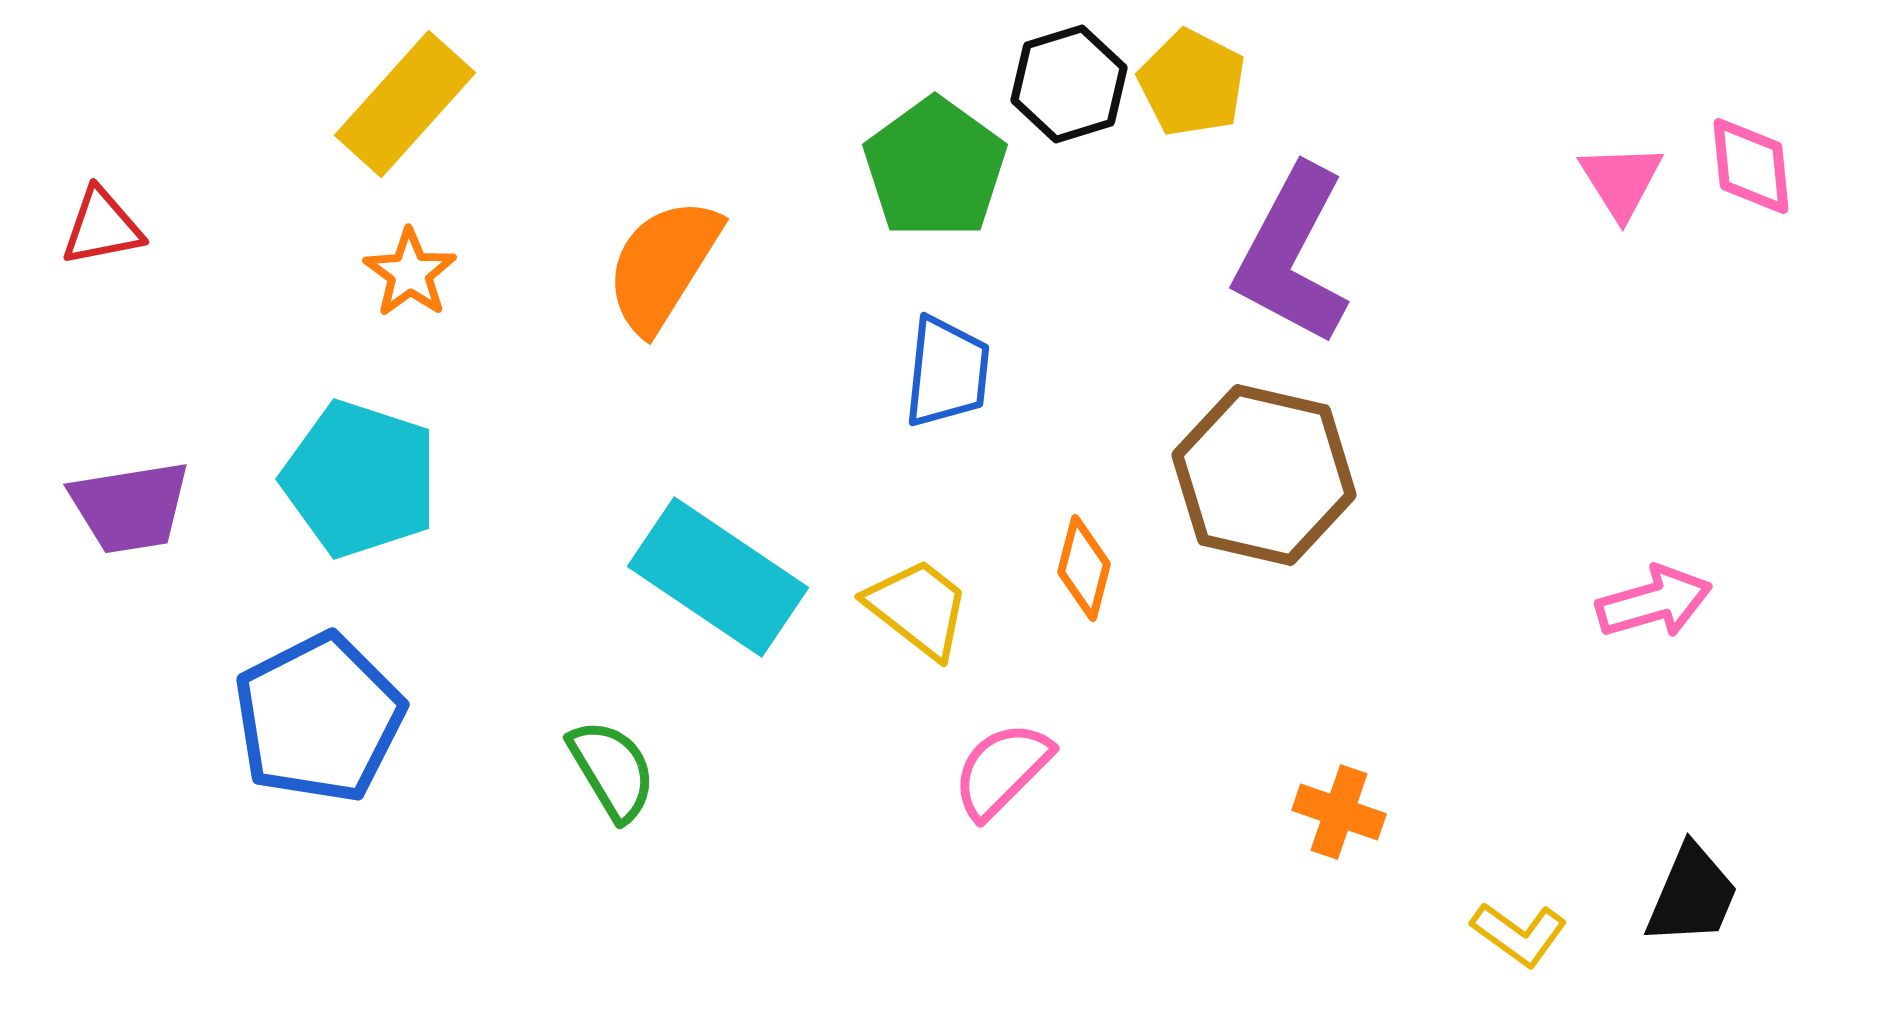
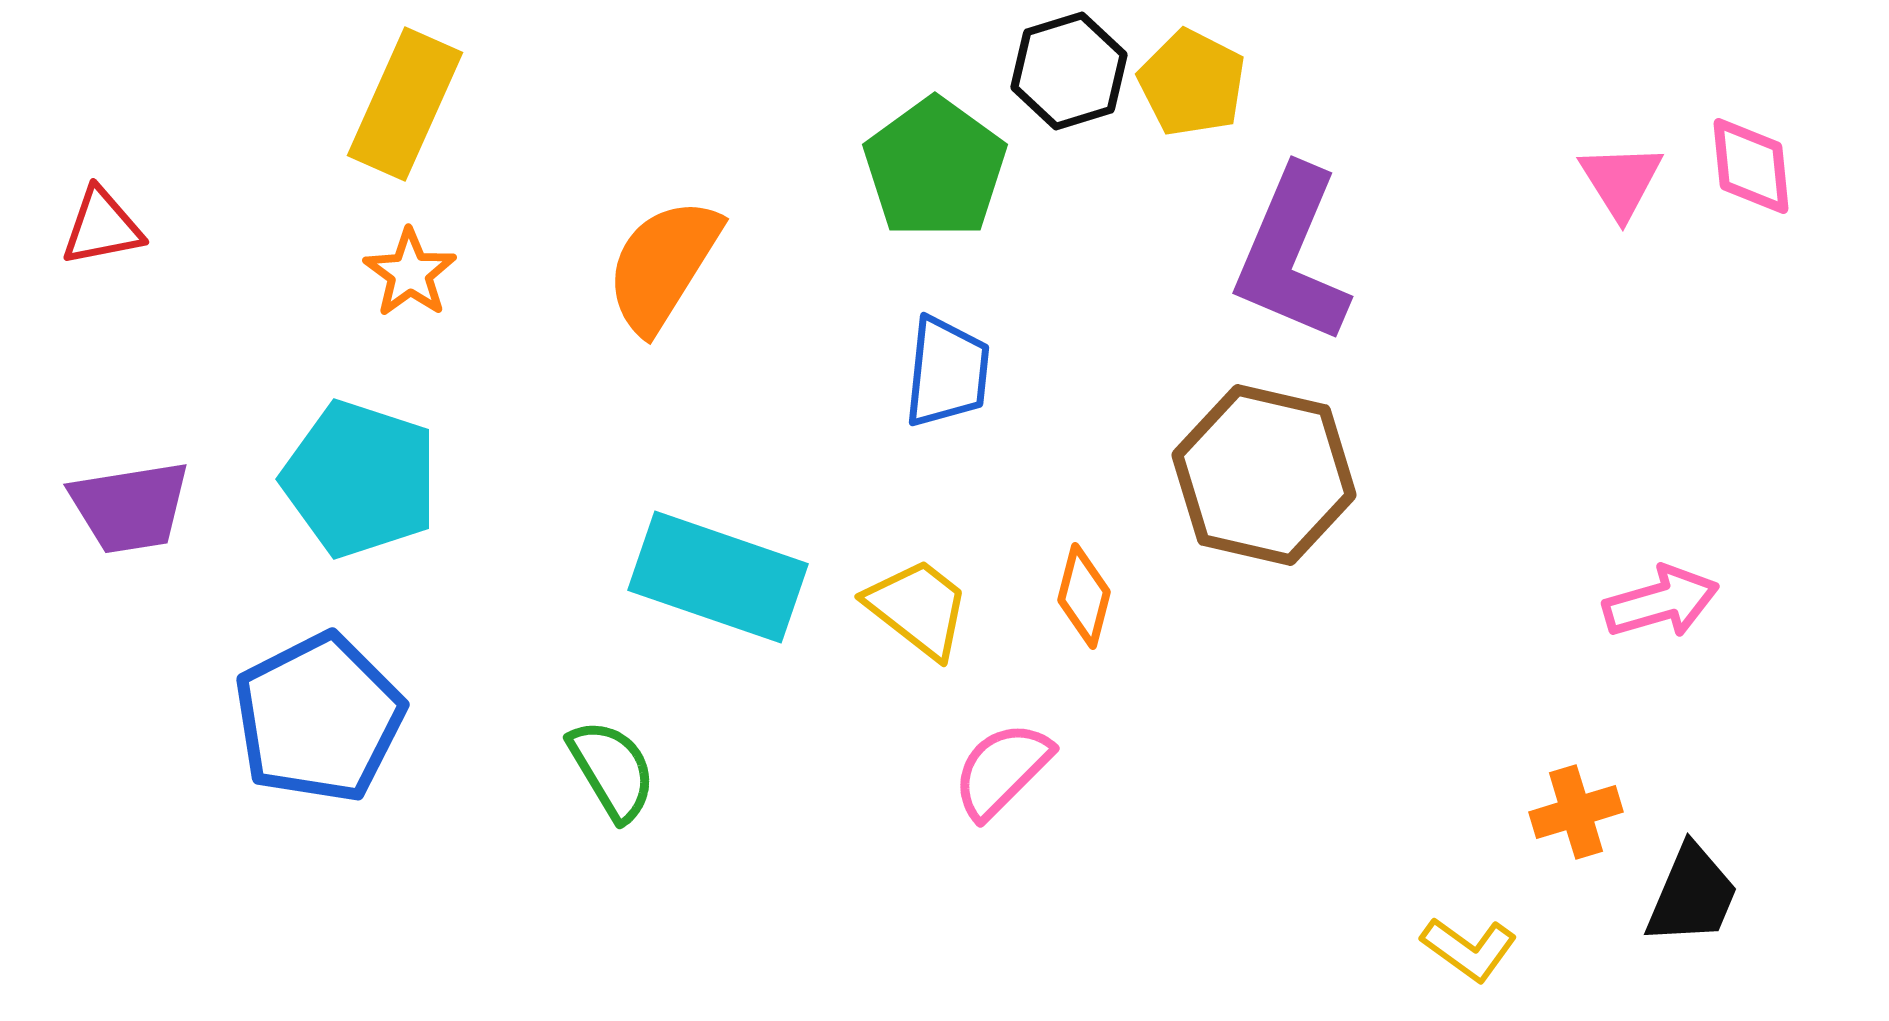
black hexagon: moved 13 px up
yellow rectangle: rotated 18 degrees counterclockwise
purple L-shape: rotated 5 degrees counterclockwise
orange diamond: moved 28 px down
cyan rectangle: rotated 15 degrees counterclockwise
pink arrow: moved 7 px right
orange cross: moved 237 px right; rotated 36 degrees counterclockwise
yellow L-shape: moved 50 px left, 15 px down
